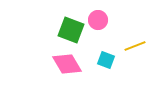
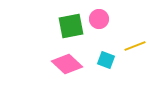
pink circle: moved 1 px right, 1 px up
green square: moved 4 px up; rotated 32 degrees counterclockwise
pink diamond: rotated 16 degrees counterclockwise
